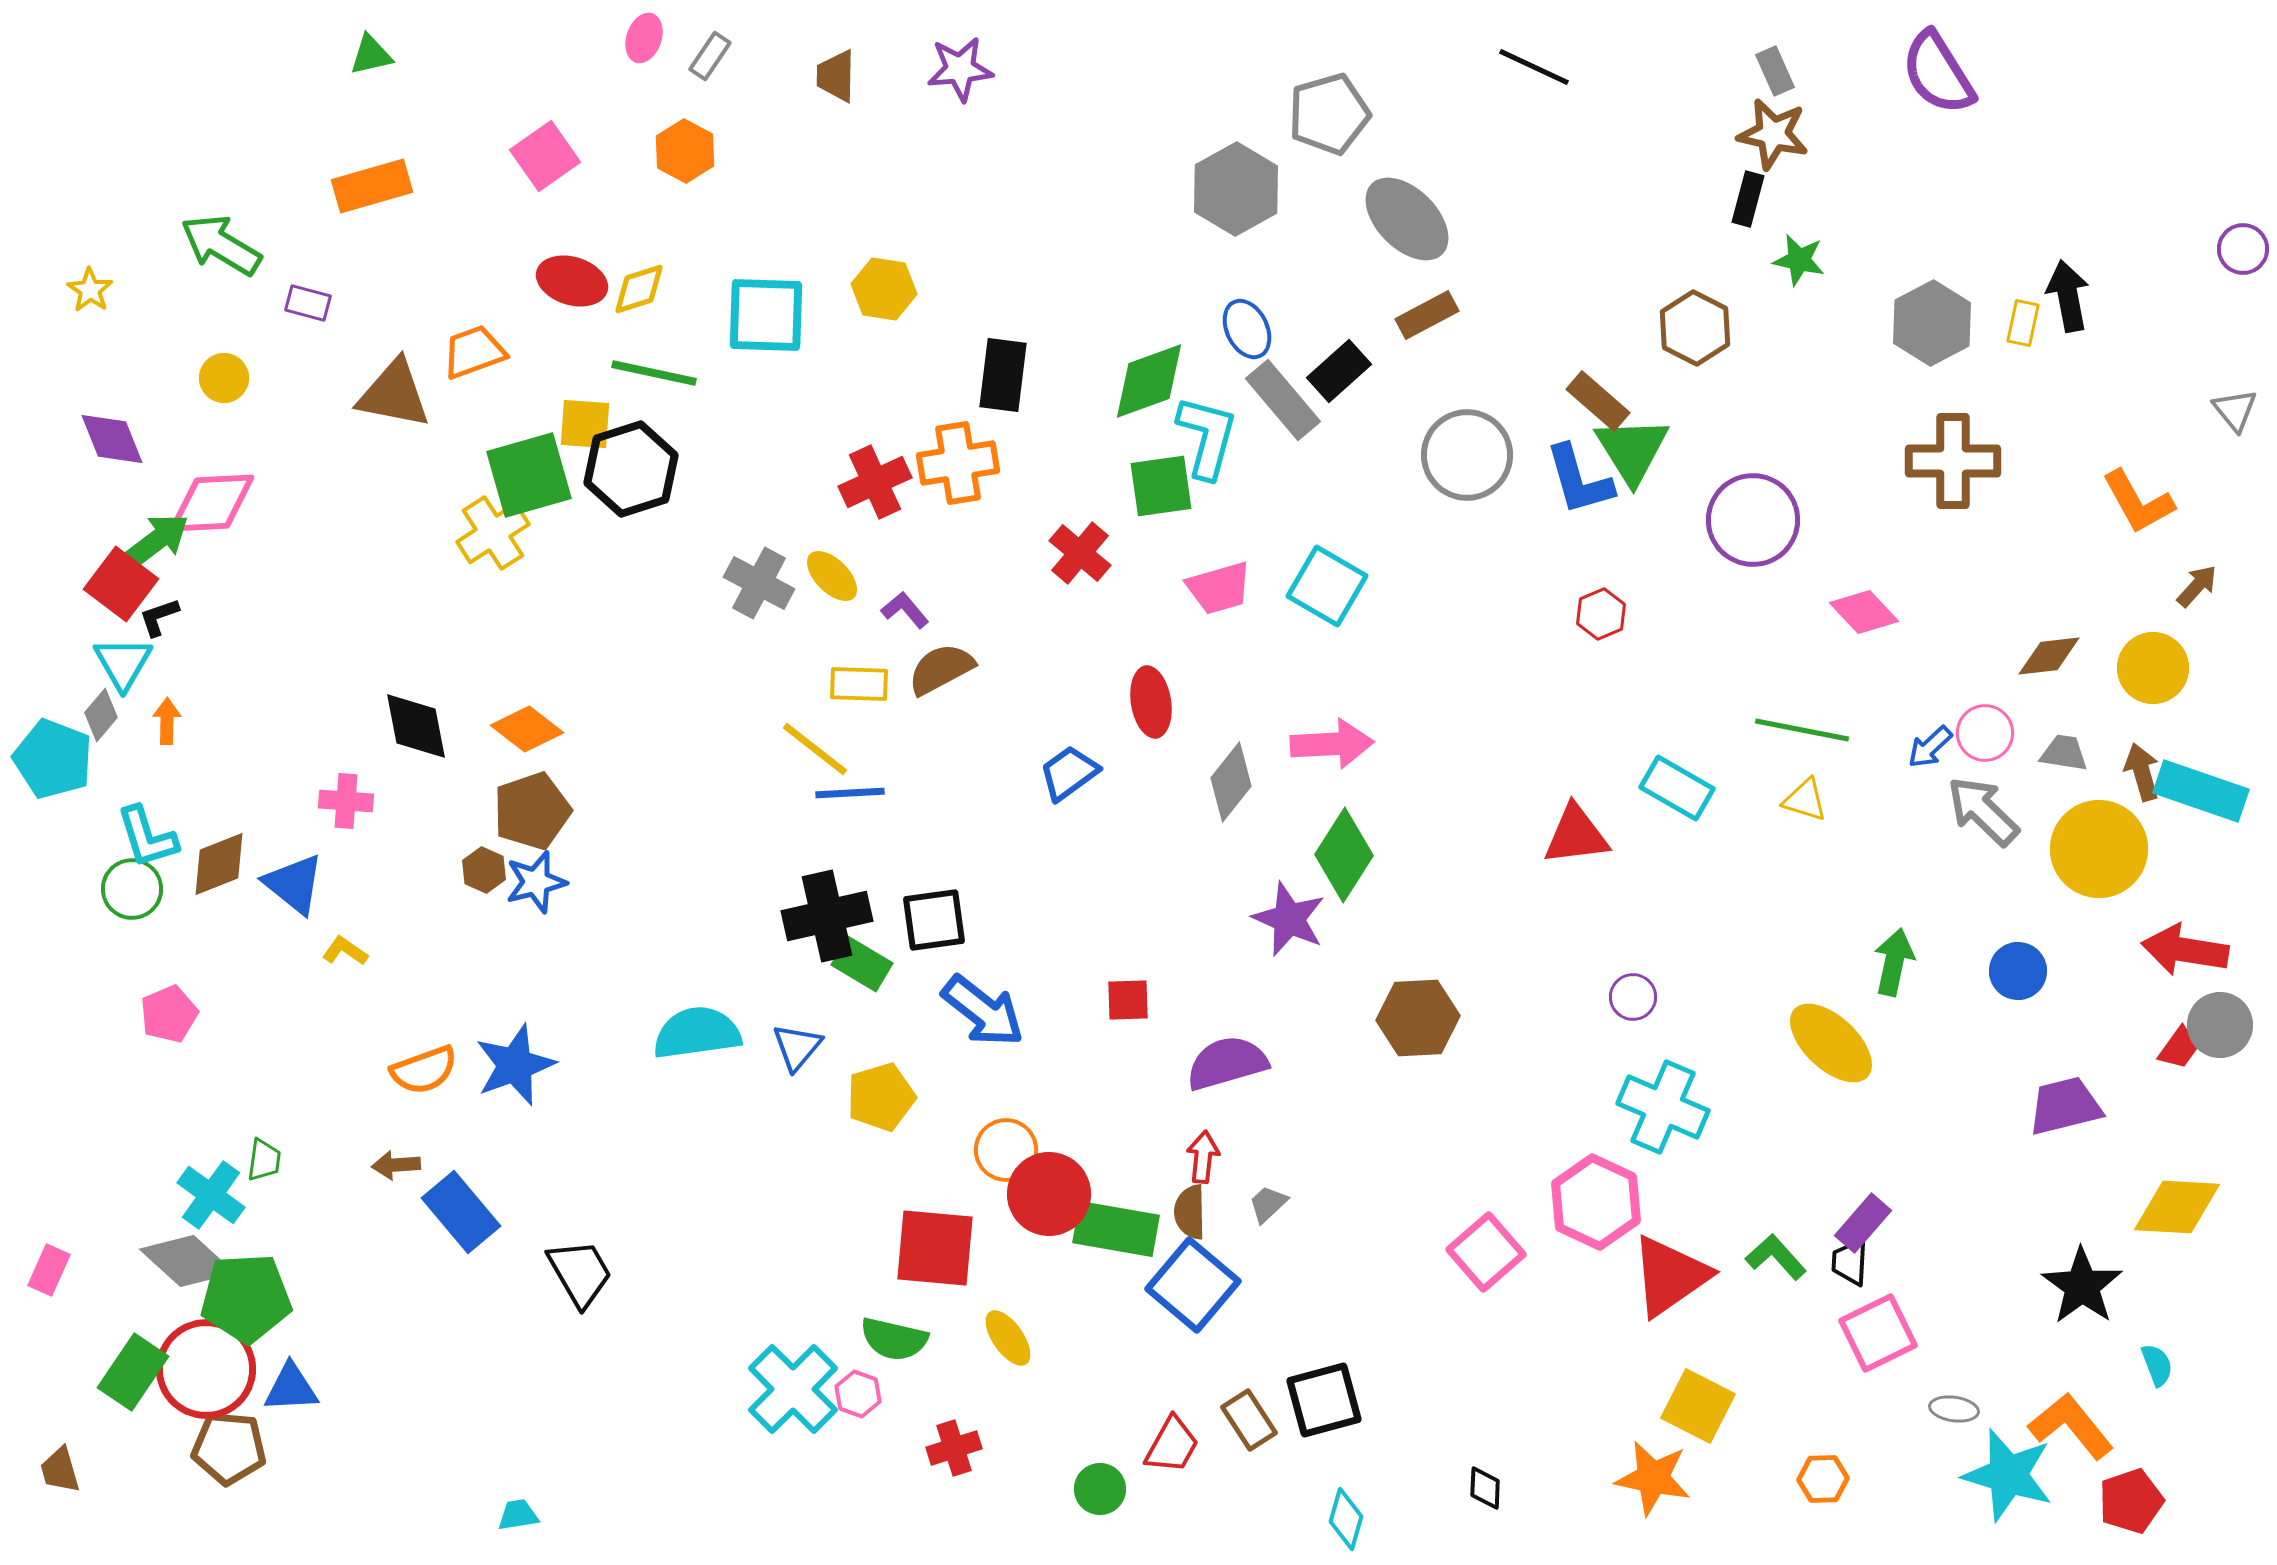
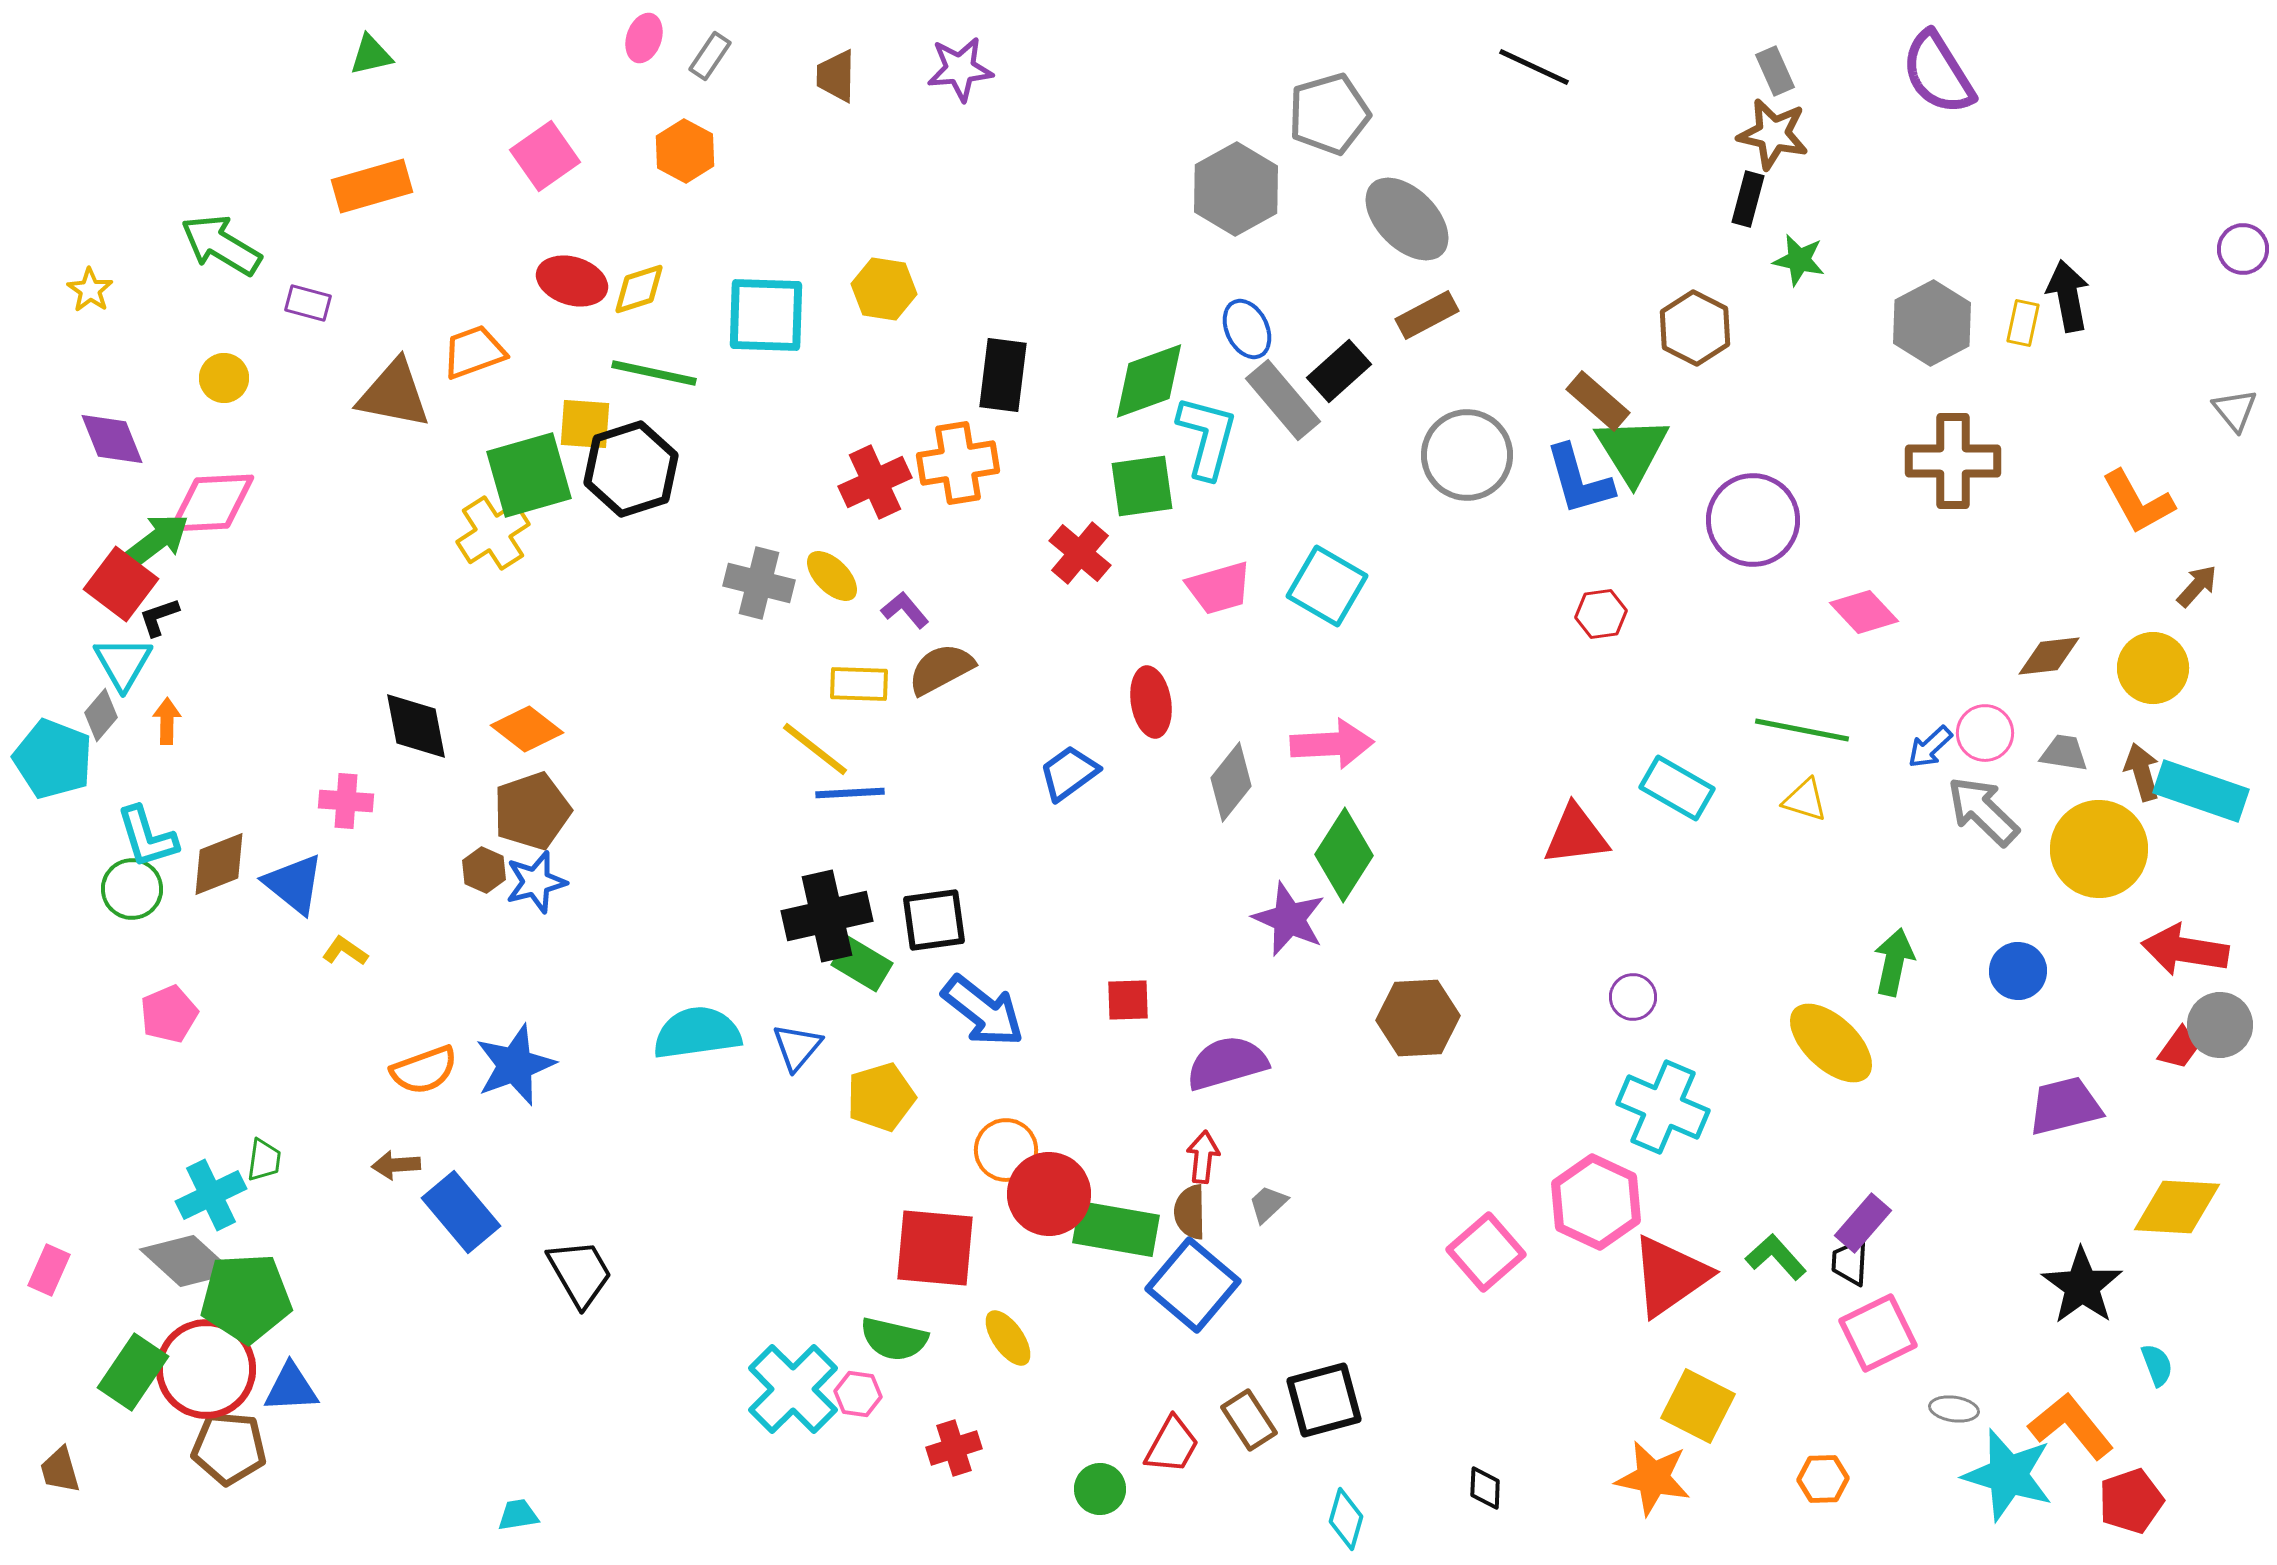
green square at (1161, 486): moved 19 px left
gray cross at (759, 583): rotated 14 degrees counterclockwise
red hexagon at (1601, 614): rotated 15 degrees clockwise
cyan cross at (211, 1195): rotated 28 degrees clockwise
pink hexagon at (858, 1394): rotated 12 degrees counterclockwise
